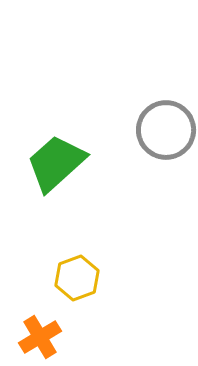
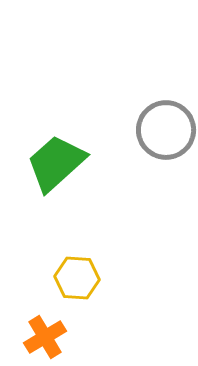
yellow hexagon: rotated 24 degrees clockwise
orange cross: moved 5 px right
